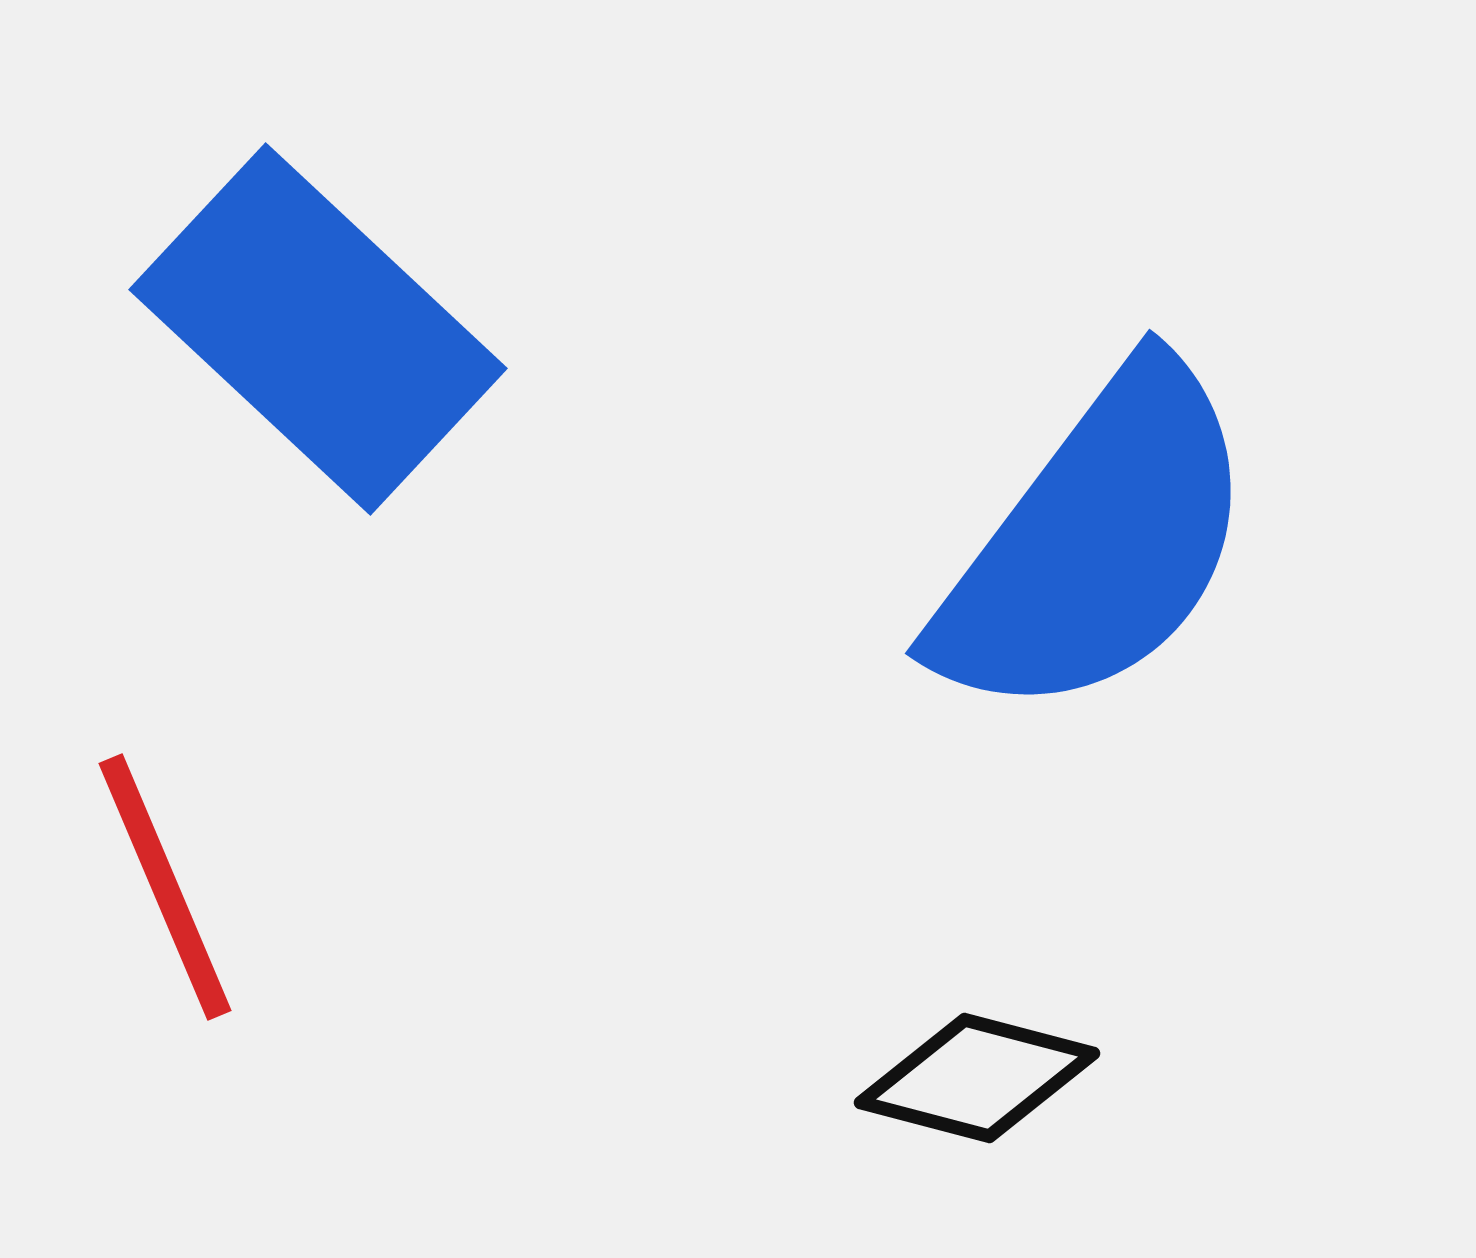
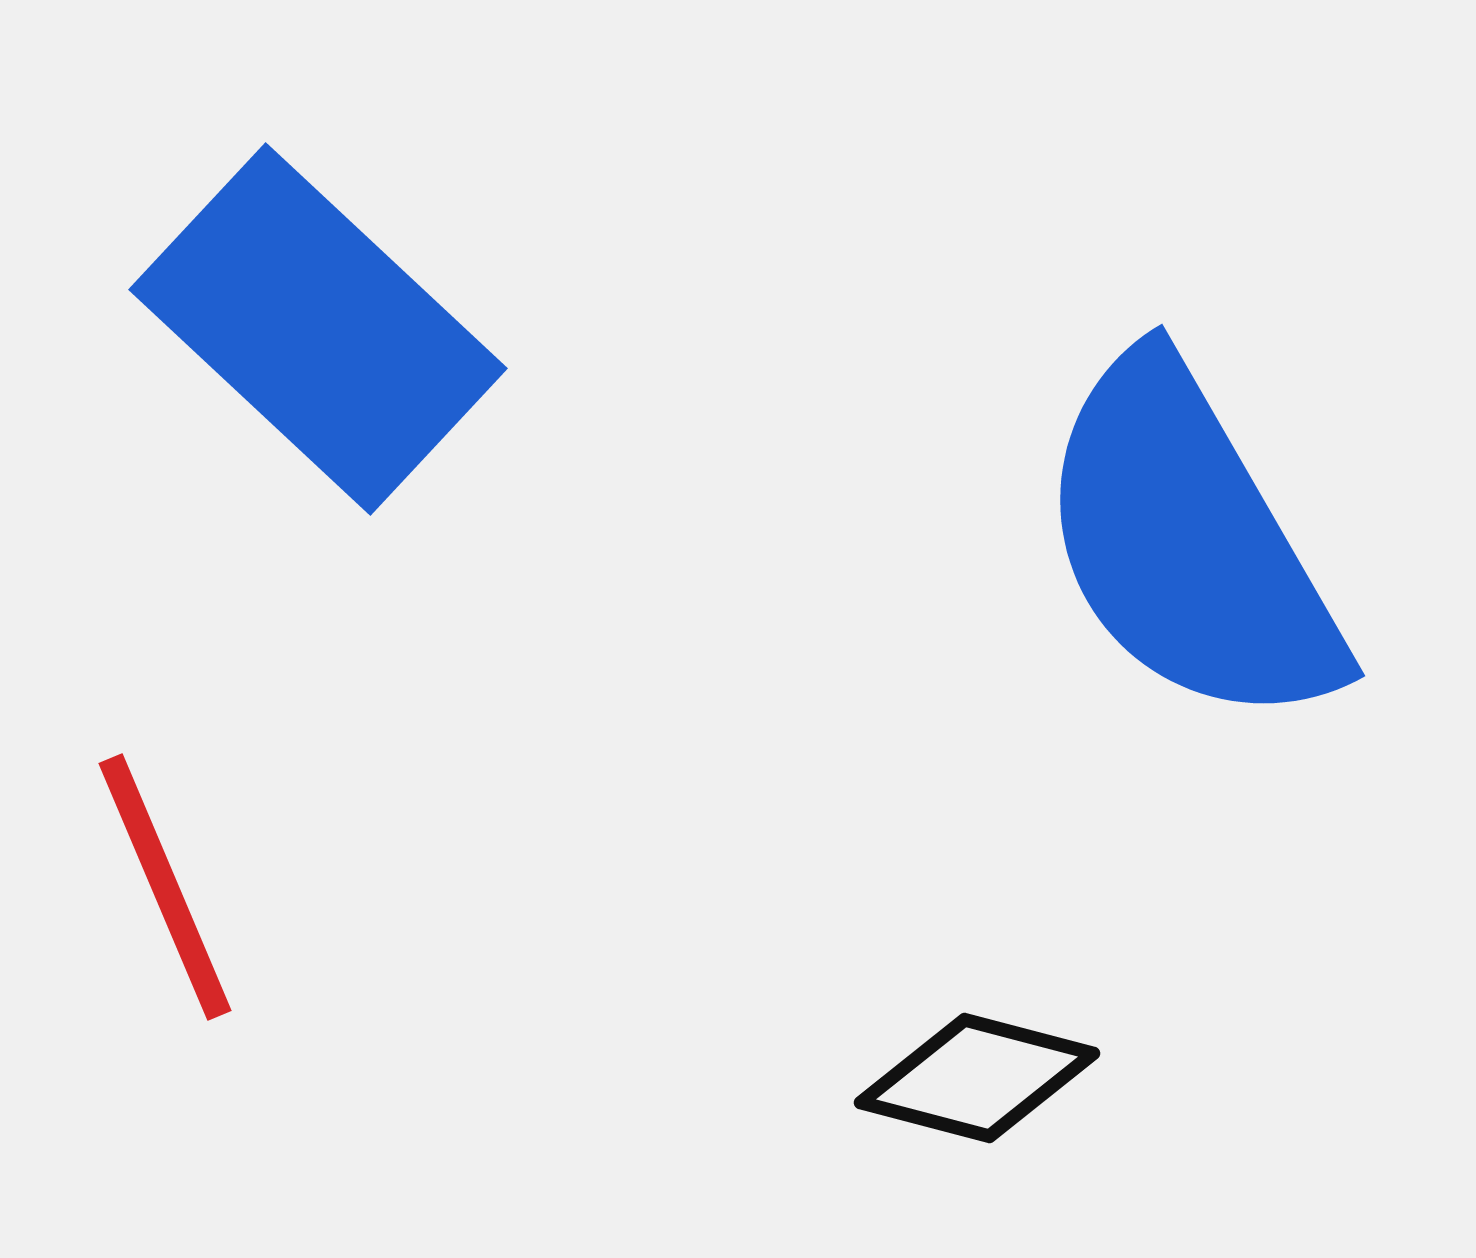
blue semicircle: moved 93 px right; rotated 113 degrees clockwise
